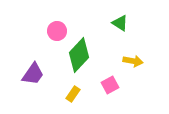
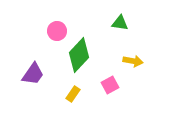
green triangle: rotated 24 degrees counterclockwise
